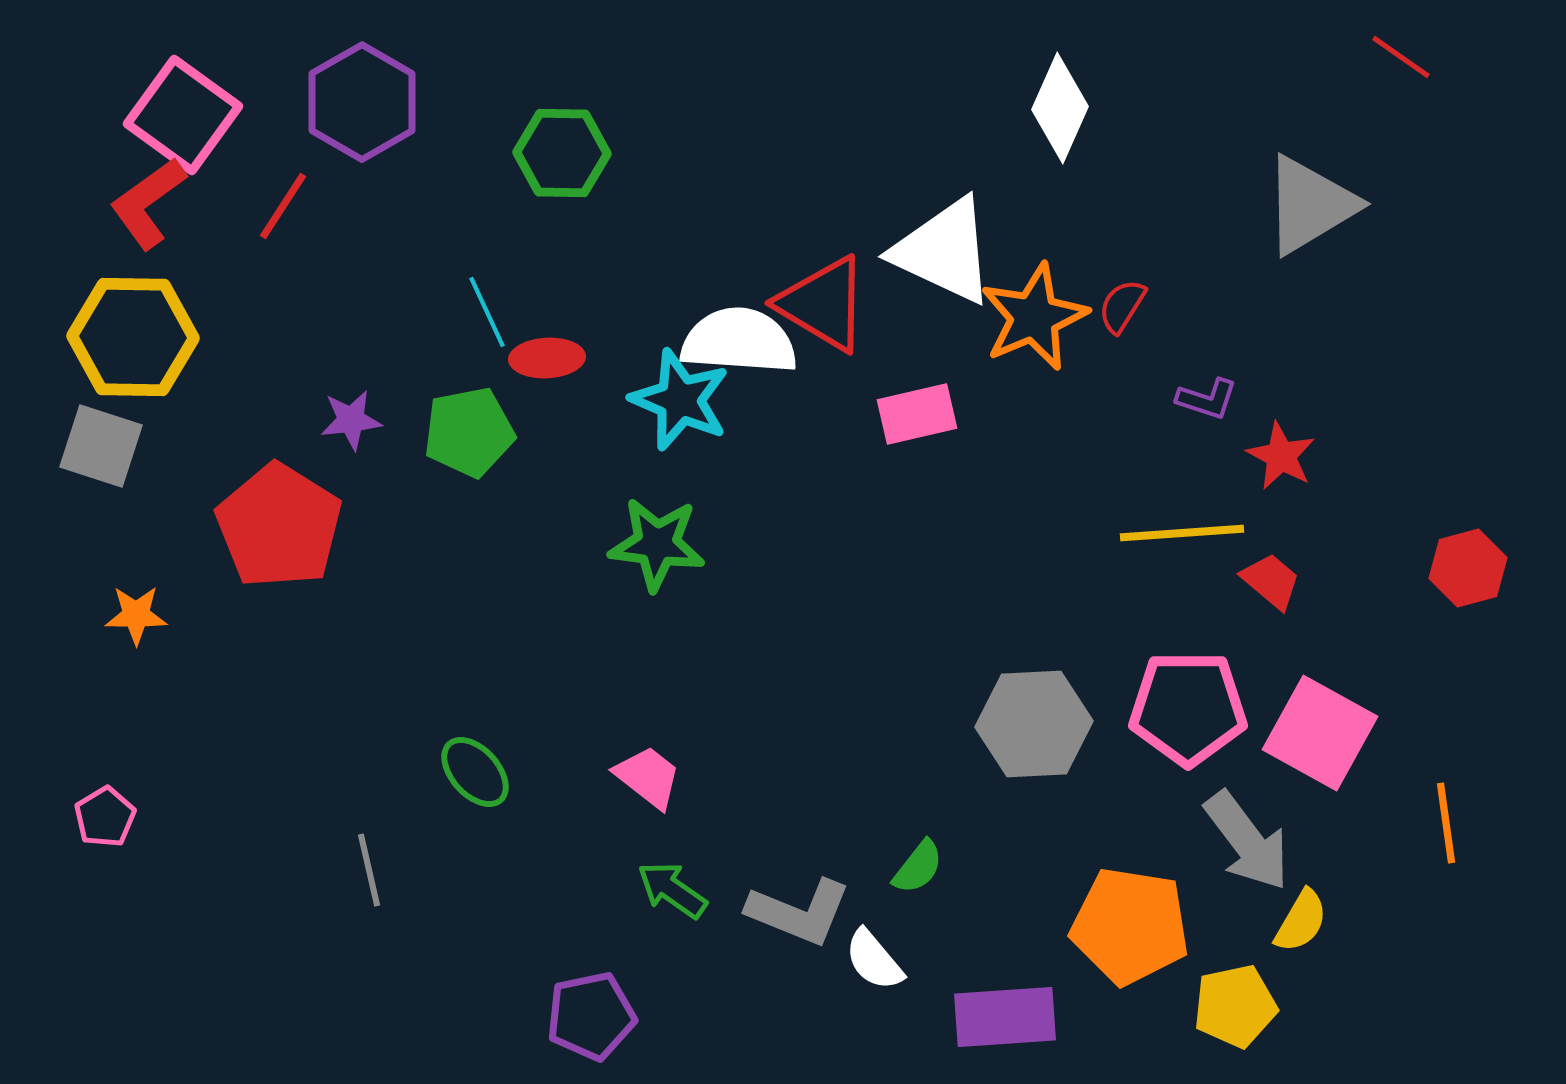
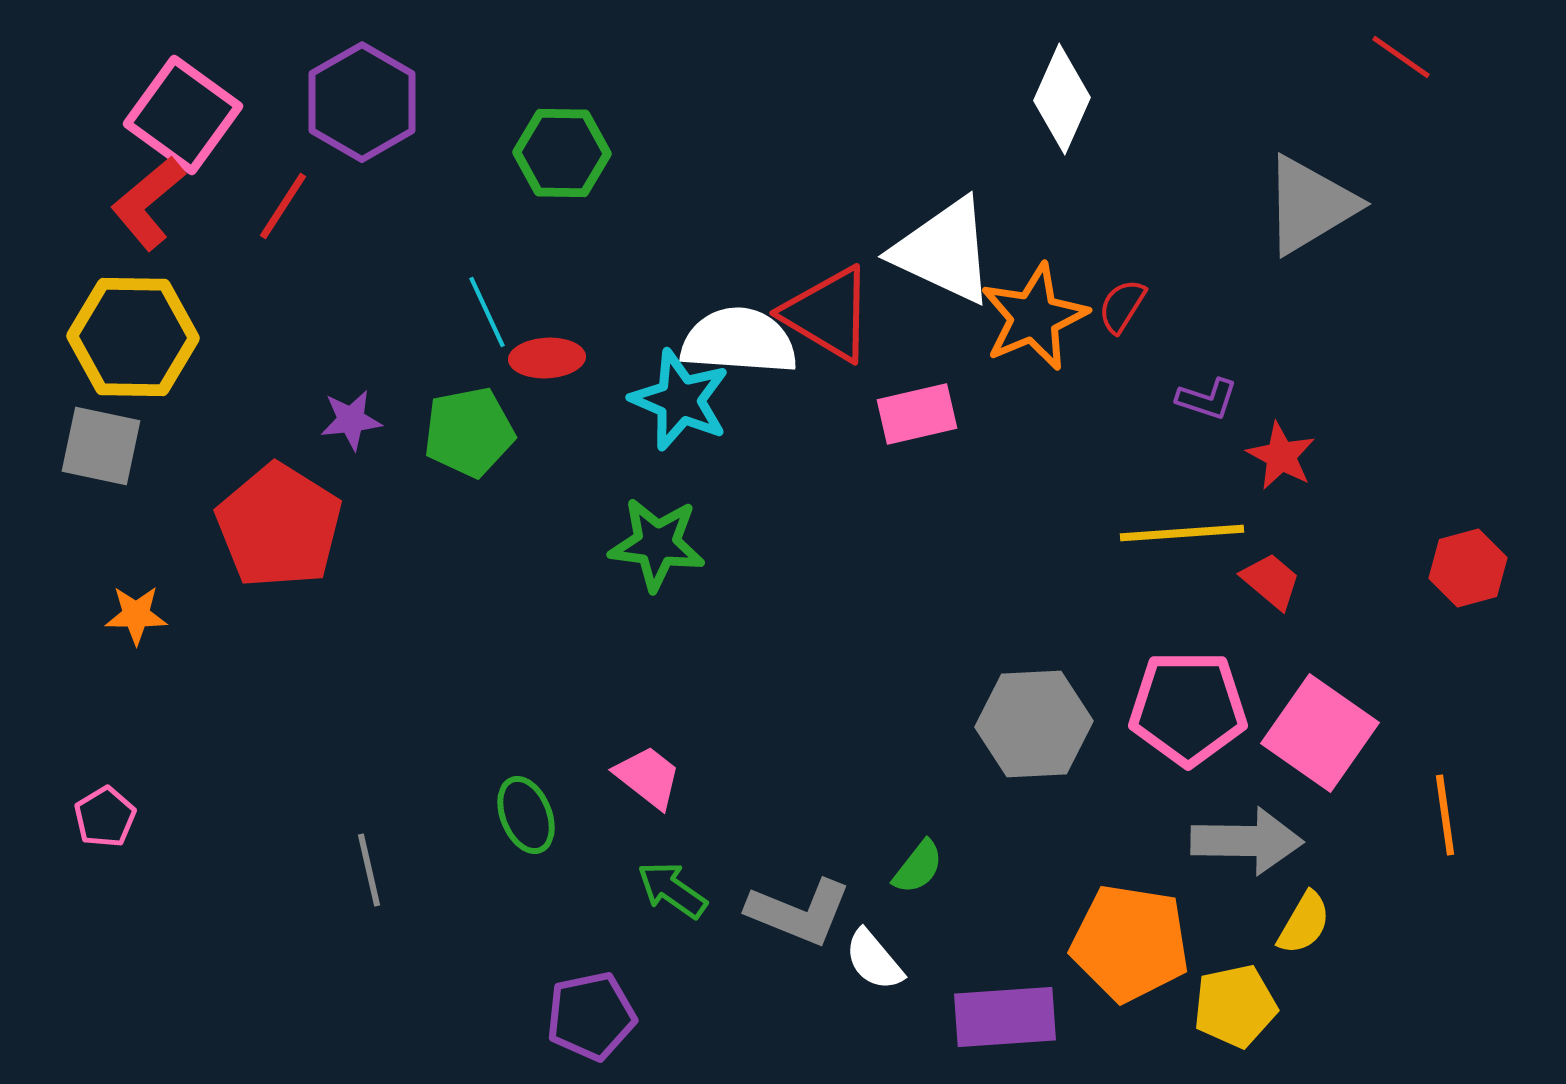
white diamond at (1060, 108): moved 2 px right, 9 px up
red L-shape at (148, 203): rotated 4 degrees counterclockwise
red triangle at (823, 304): moved 5 px right, 10 px down
gray square at (101, 446): rotated 6 degrees counterclockwise
pink square at (1320, 733): rotated 6 degrees clockwise
green ellipse at (475, 772): moved 51 px right, 43 px down; rotated 20 degrees clockwise
orange line at (1446, 823): moved 1 px left, 8 px up
gray arrow at (1247, 841): rotated 52 degrees counterclockwise
yellow semicircle at (1301, 921): moved 3 px right, 2 px down
orange pentagon at (1130, 926): moved 17 px down
